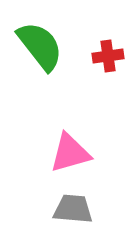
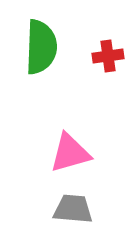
green semicircle: moved 1 px right, 1 px down; rotated 40 degrees clockwise
